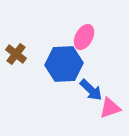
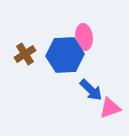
pink ellipse: rotated 35 degrees counterclockwise
brown cross: moved 9 px right; rotated 20 degrees clockwise
blue hexagon: moved 1 px right, 9 px up
